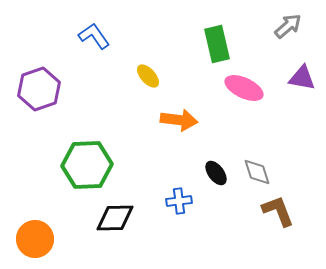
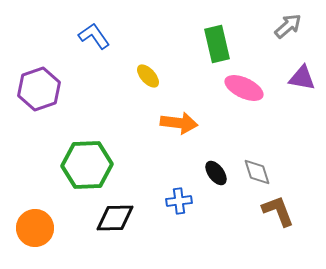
orange arrow: moved 3 px down
orange circle: moved 11 px up
